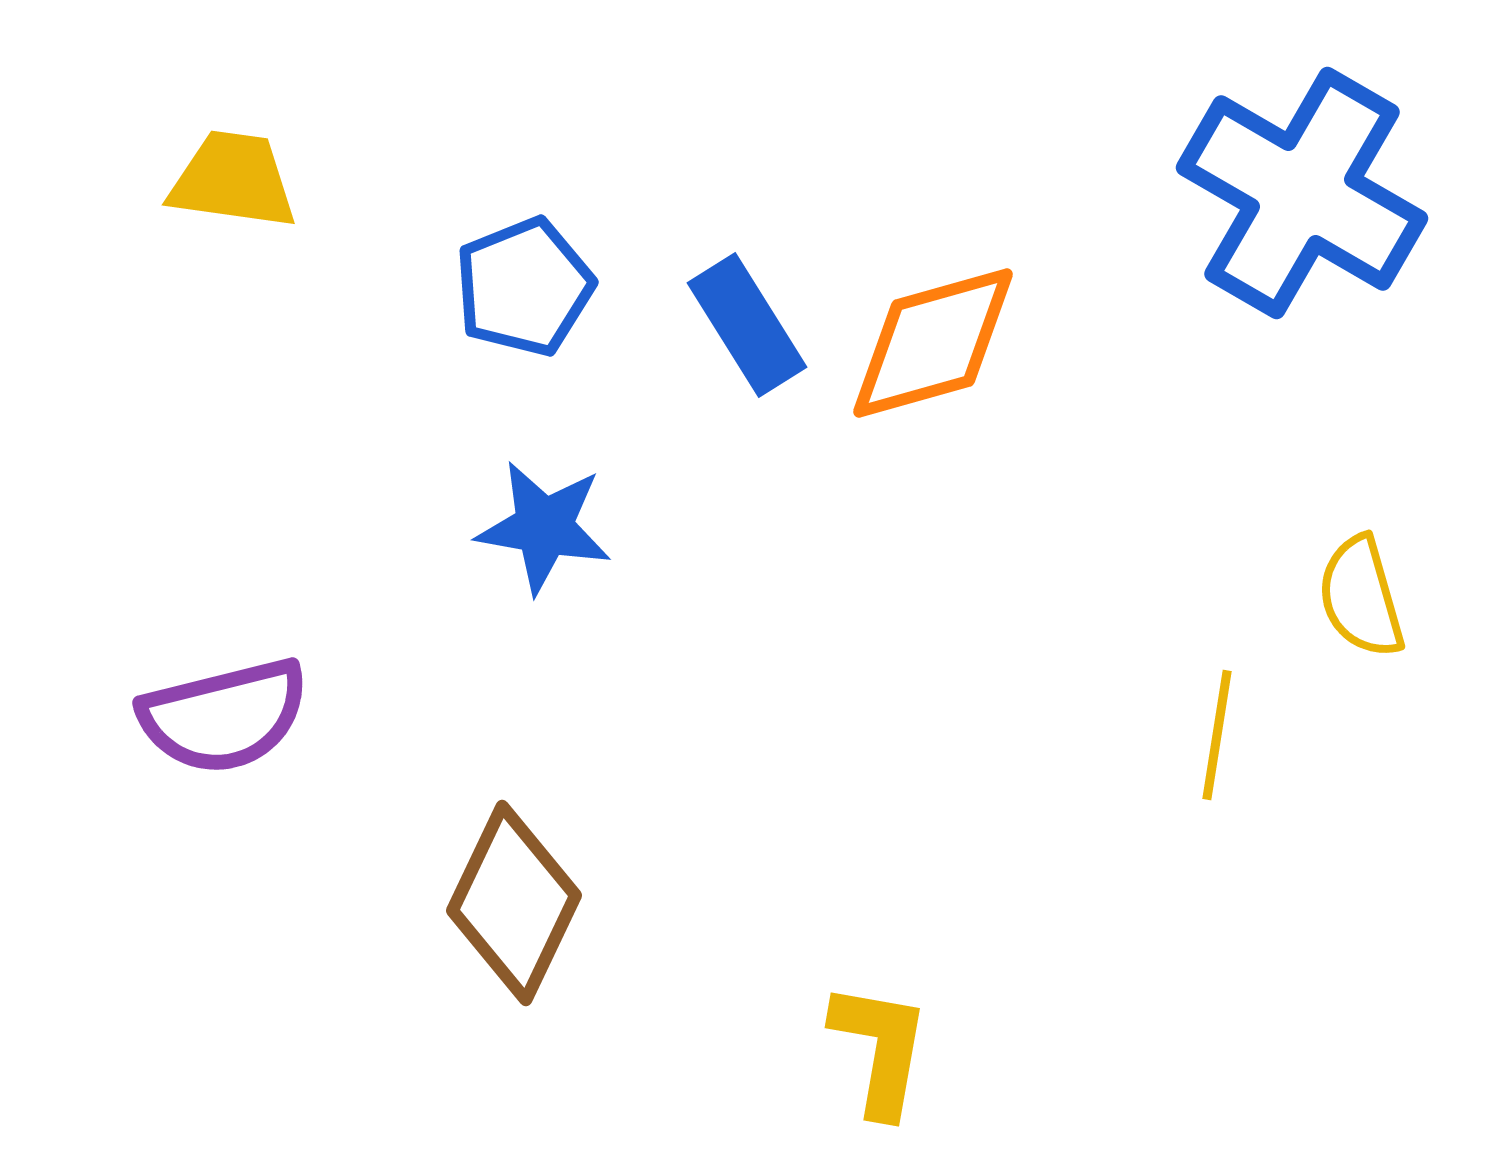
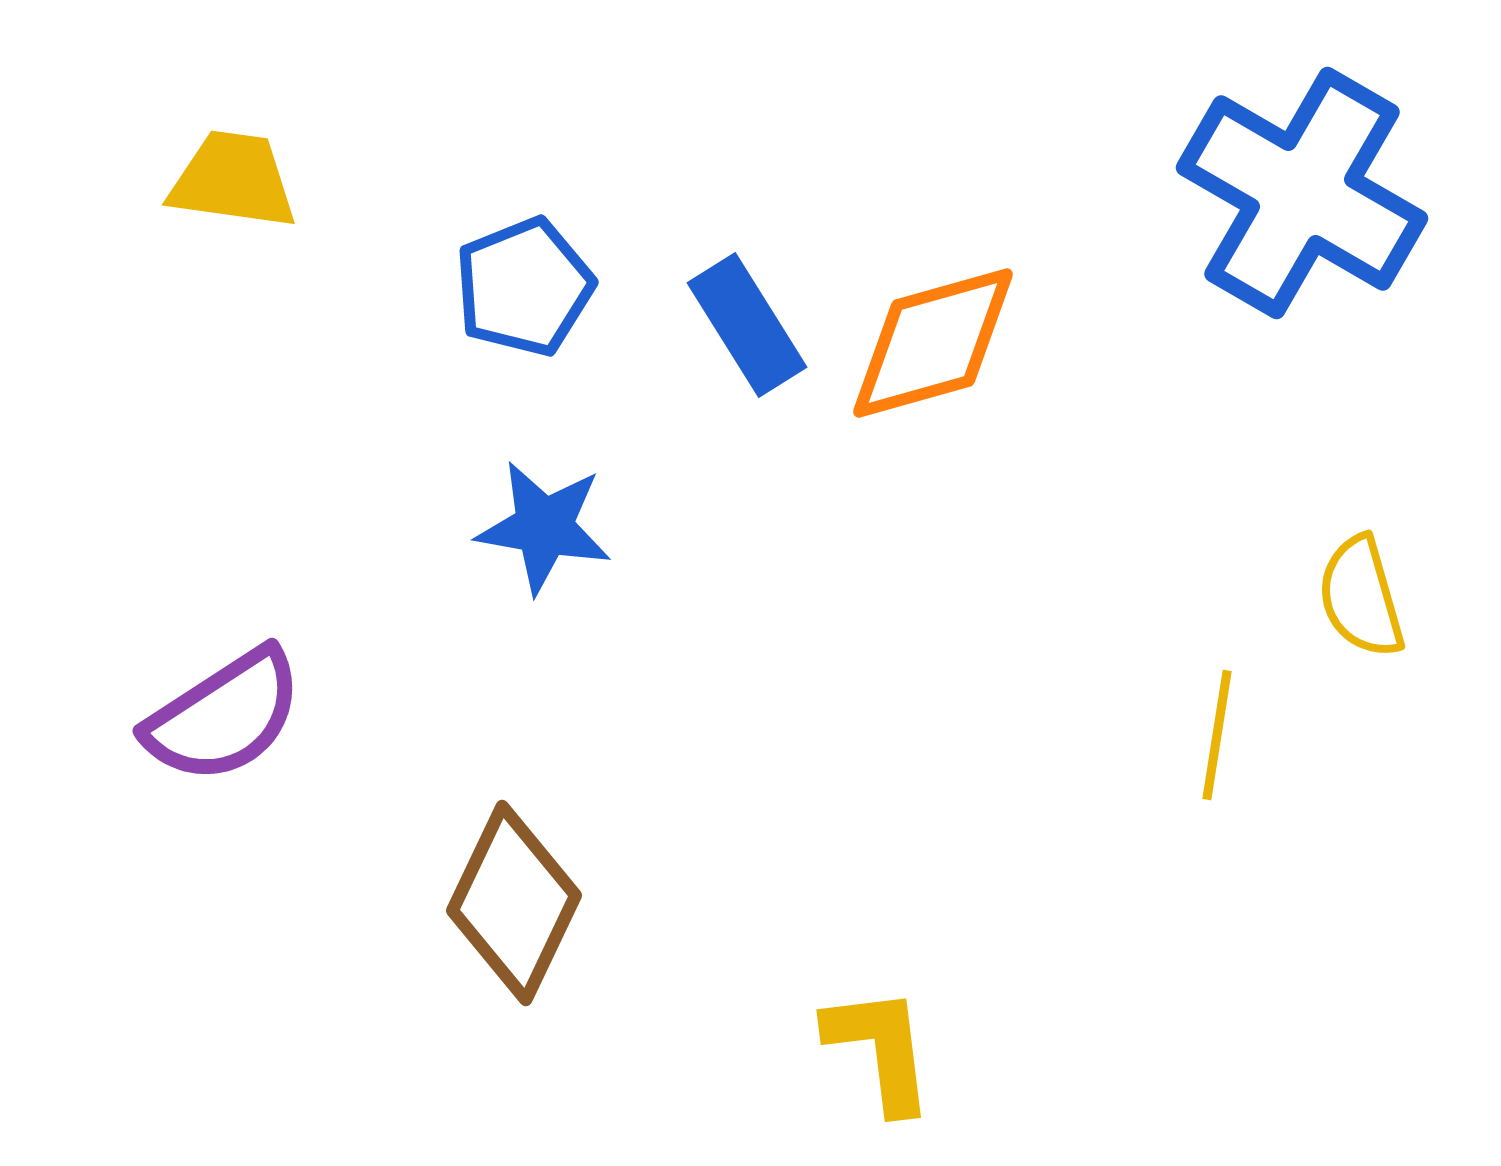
purple semicircle: rotated 19 degrees counterclockwise
yellow L-shape: rotated 17 degrees counterclockwise
